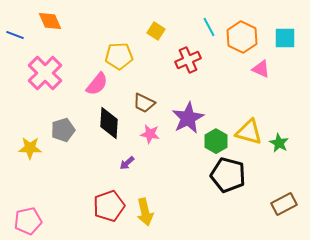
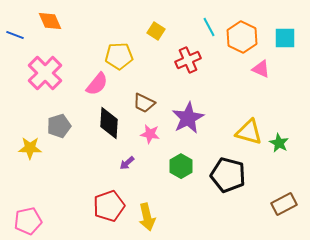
gray pentagon: moved 4 px left, 4 px up
green hexagon: moved 35 px left, 25 px down
yellow arrow: moved 2 px right, 5 px down
